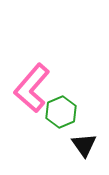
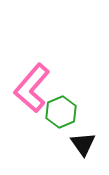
black triangle: moved 1 px left, 1 px up
